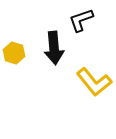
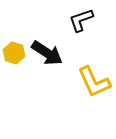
black arrow: moved 7 px left, 5 px down; rotated 52 degrees counterclockwise
yellow L-shape: rotated 15 degrees clockwise
